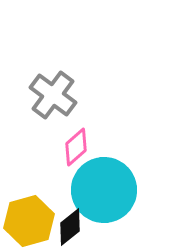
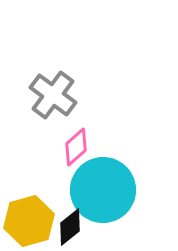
cyan circle: moved 1 px left
